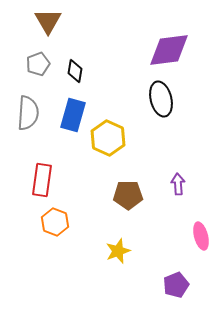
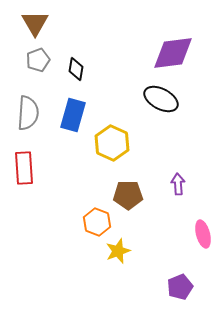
brown triangle: moved 13 px left, 2 px down
purple diamond: moved 4 px right, 3 px down
gray pentagon: moved 4 px up
black diamond: moved 1 px right, 2 px up
black ellipse: rotated 48 degrees counterclockwise
yellow hexagon: moved 4 px right, 5 px down
red rectangle: moved 18 px left, 12 px up; rotated 12 degrees counterclockwise
orange hexagon: moved 42 px right
pink ellipse: moved 2 px right, 2 px up
purple pentagon: moved 4 px right, 2 px down
